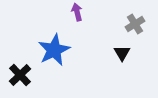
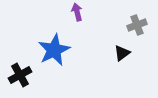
gray cross: moved 2 px right, 1 px down; rotated 12 degrees clockwise
black triangle: rotated 24 degrees clockwise
black cross: rotated 15 degrees clockwise
